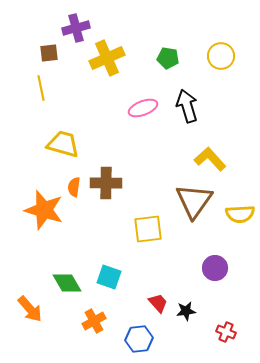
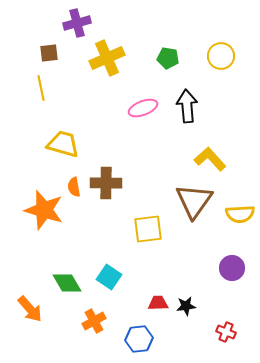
purple cross: moved 1 px right, 5 px up
black arrow: rotated 12 degrees clockwise
orange semicircle: rotated 18 degrees counterclockwise
purple circle: moved 17 px right
cyan square: rotated 15 degrees clockwise
red trapezoid: rotated 50 degrees counterclockwise
black star: moved 5 px up
